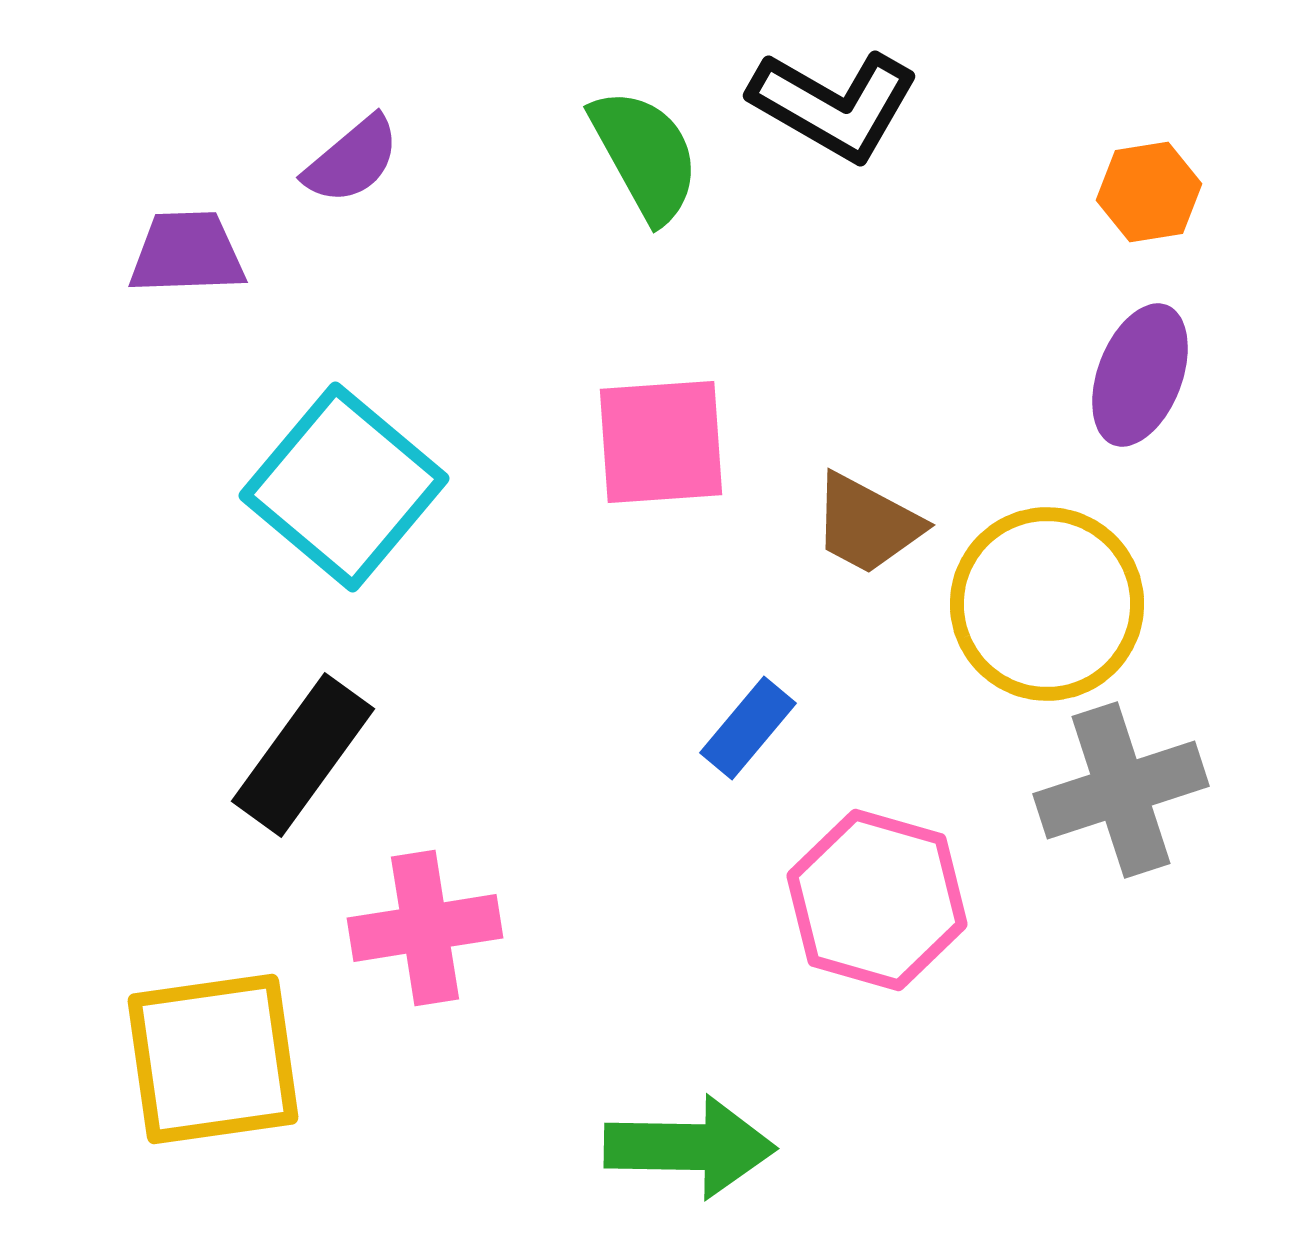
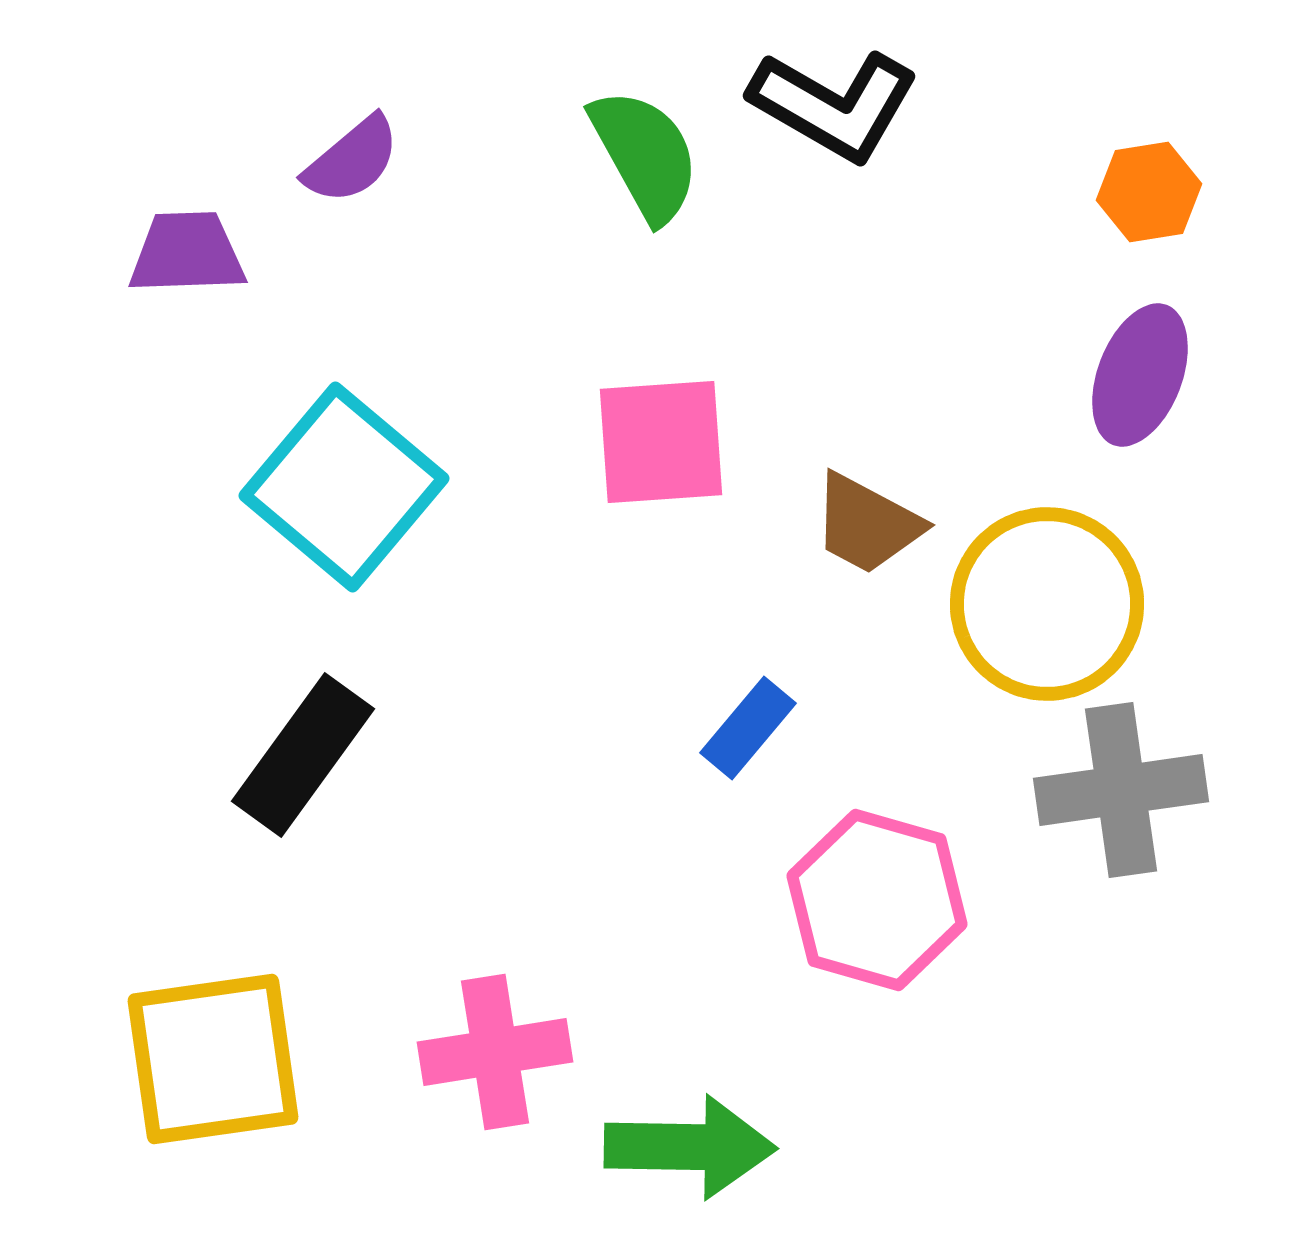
gray cross: rotated 10 degrees clockwise
pink cross: moved 70 px right, 124 px down
